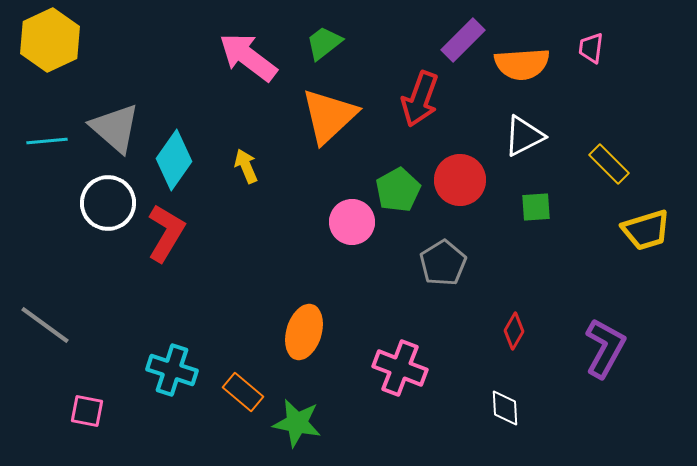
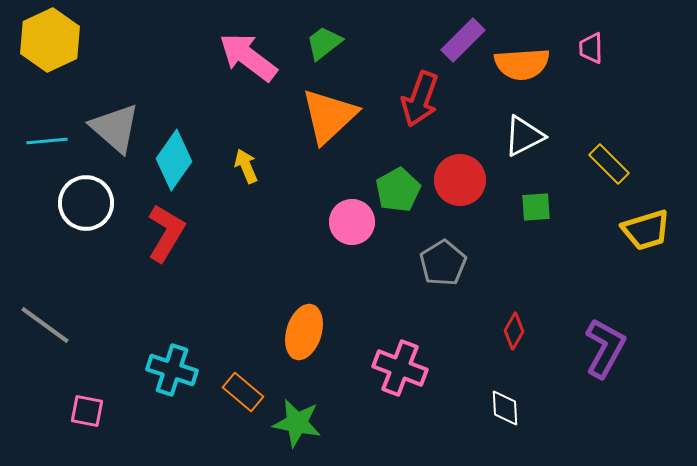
pink trapezoid: rotated 8 degrees counterclockwise
white circle: moved 22 px left
